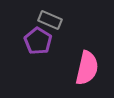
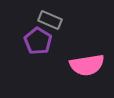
pink semicircle: moved 3 px up; rotated 68 degrees clockwise
